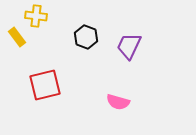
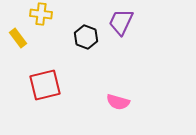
yellow cross: moved 5 px right, 2 px up
yellow rectangle: moved 1 px right, 1 px down
purple trapezoid: moved 8 px left, 24 px up
